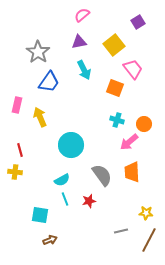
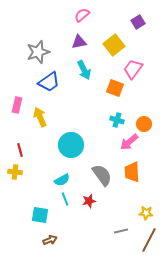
gray star: rotated 20 degrees clockwise
pink trapezoid: rotated 105 degrees counterclockwise
blue trapezoid: rotated 20 degrees clockwise
